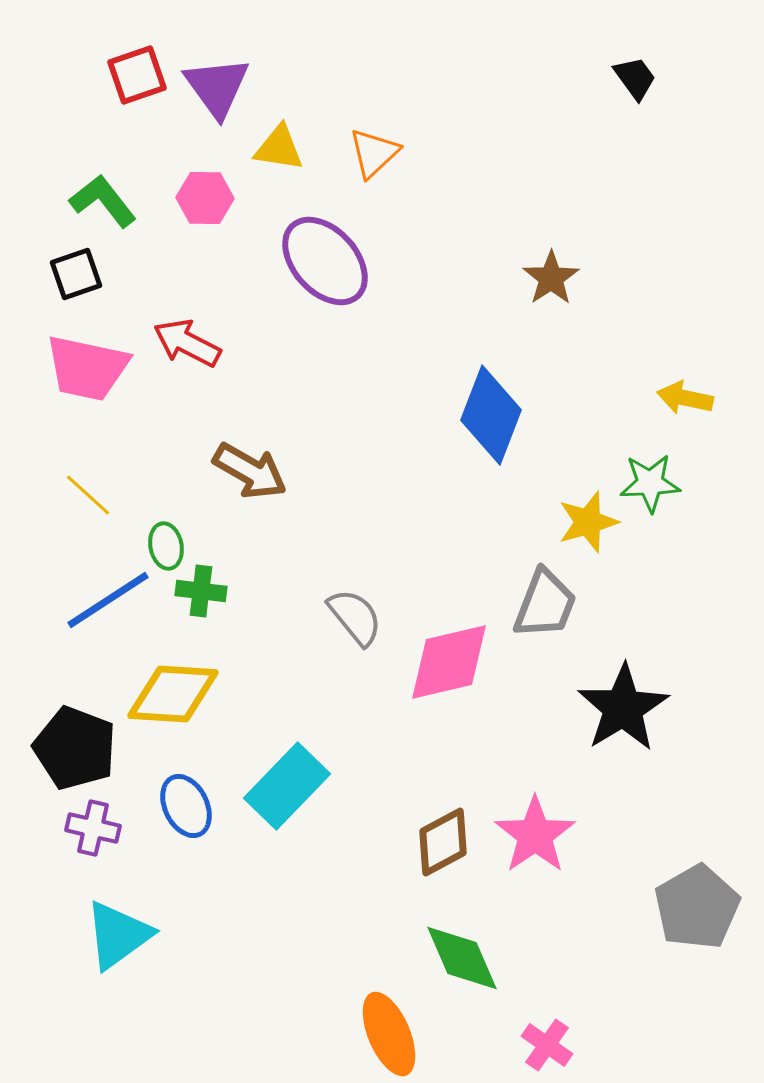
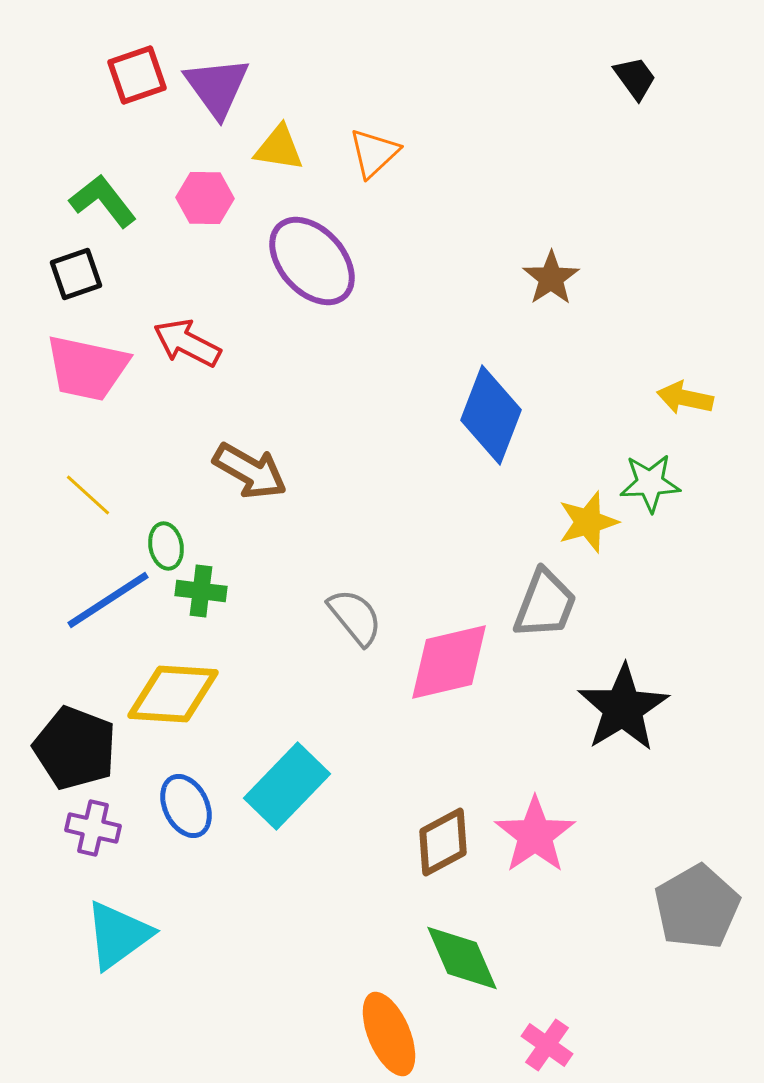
purple ellipse: moved 13 px left
